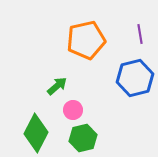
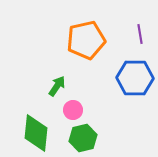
blue hexagon: rotated 15 degrees clockwise
green arrow: rotated 15 degrees counterclockwise
green diamond: rotated 21 degrees counterclockwise
